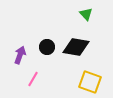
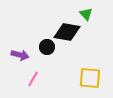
black diamond: moved 9 px left, 15 px up
purple arrow: rotated 84 degrees clockwise
yellow square: moved 4 px up; rotated 15 degrees counterclockwise
